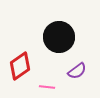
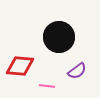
red diamond: rotated 40 degrees clockwise
pink line: moved 1 px up
